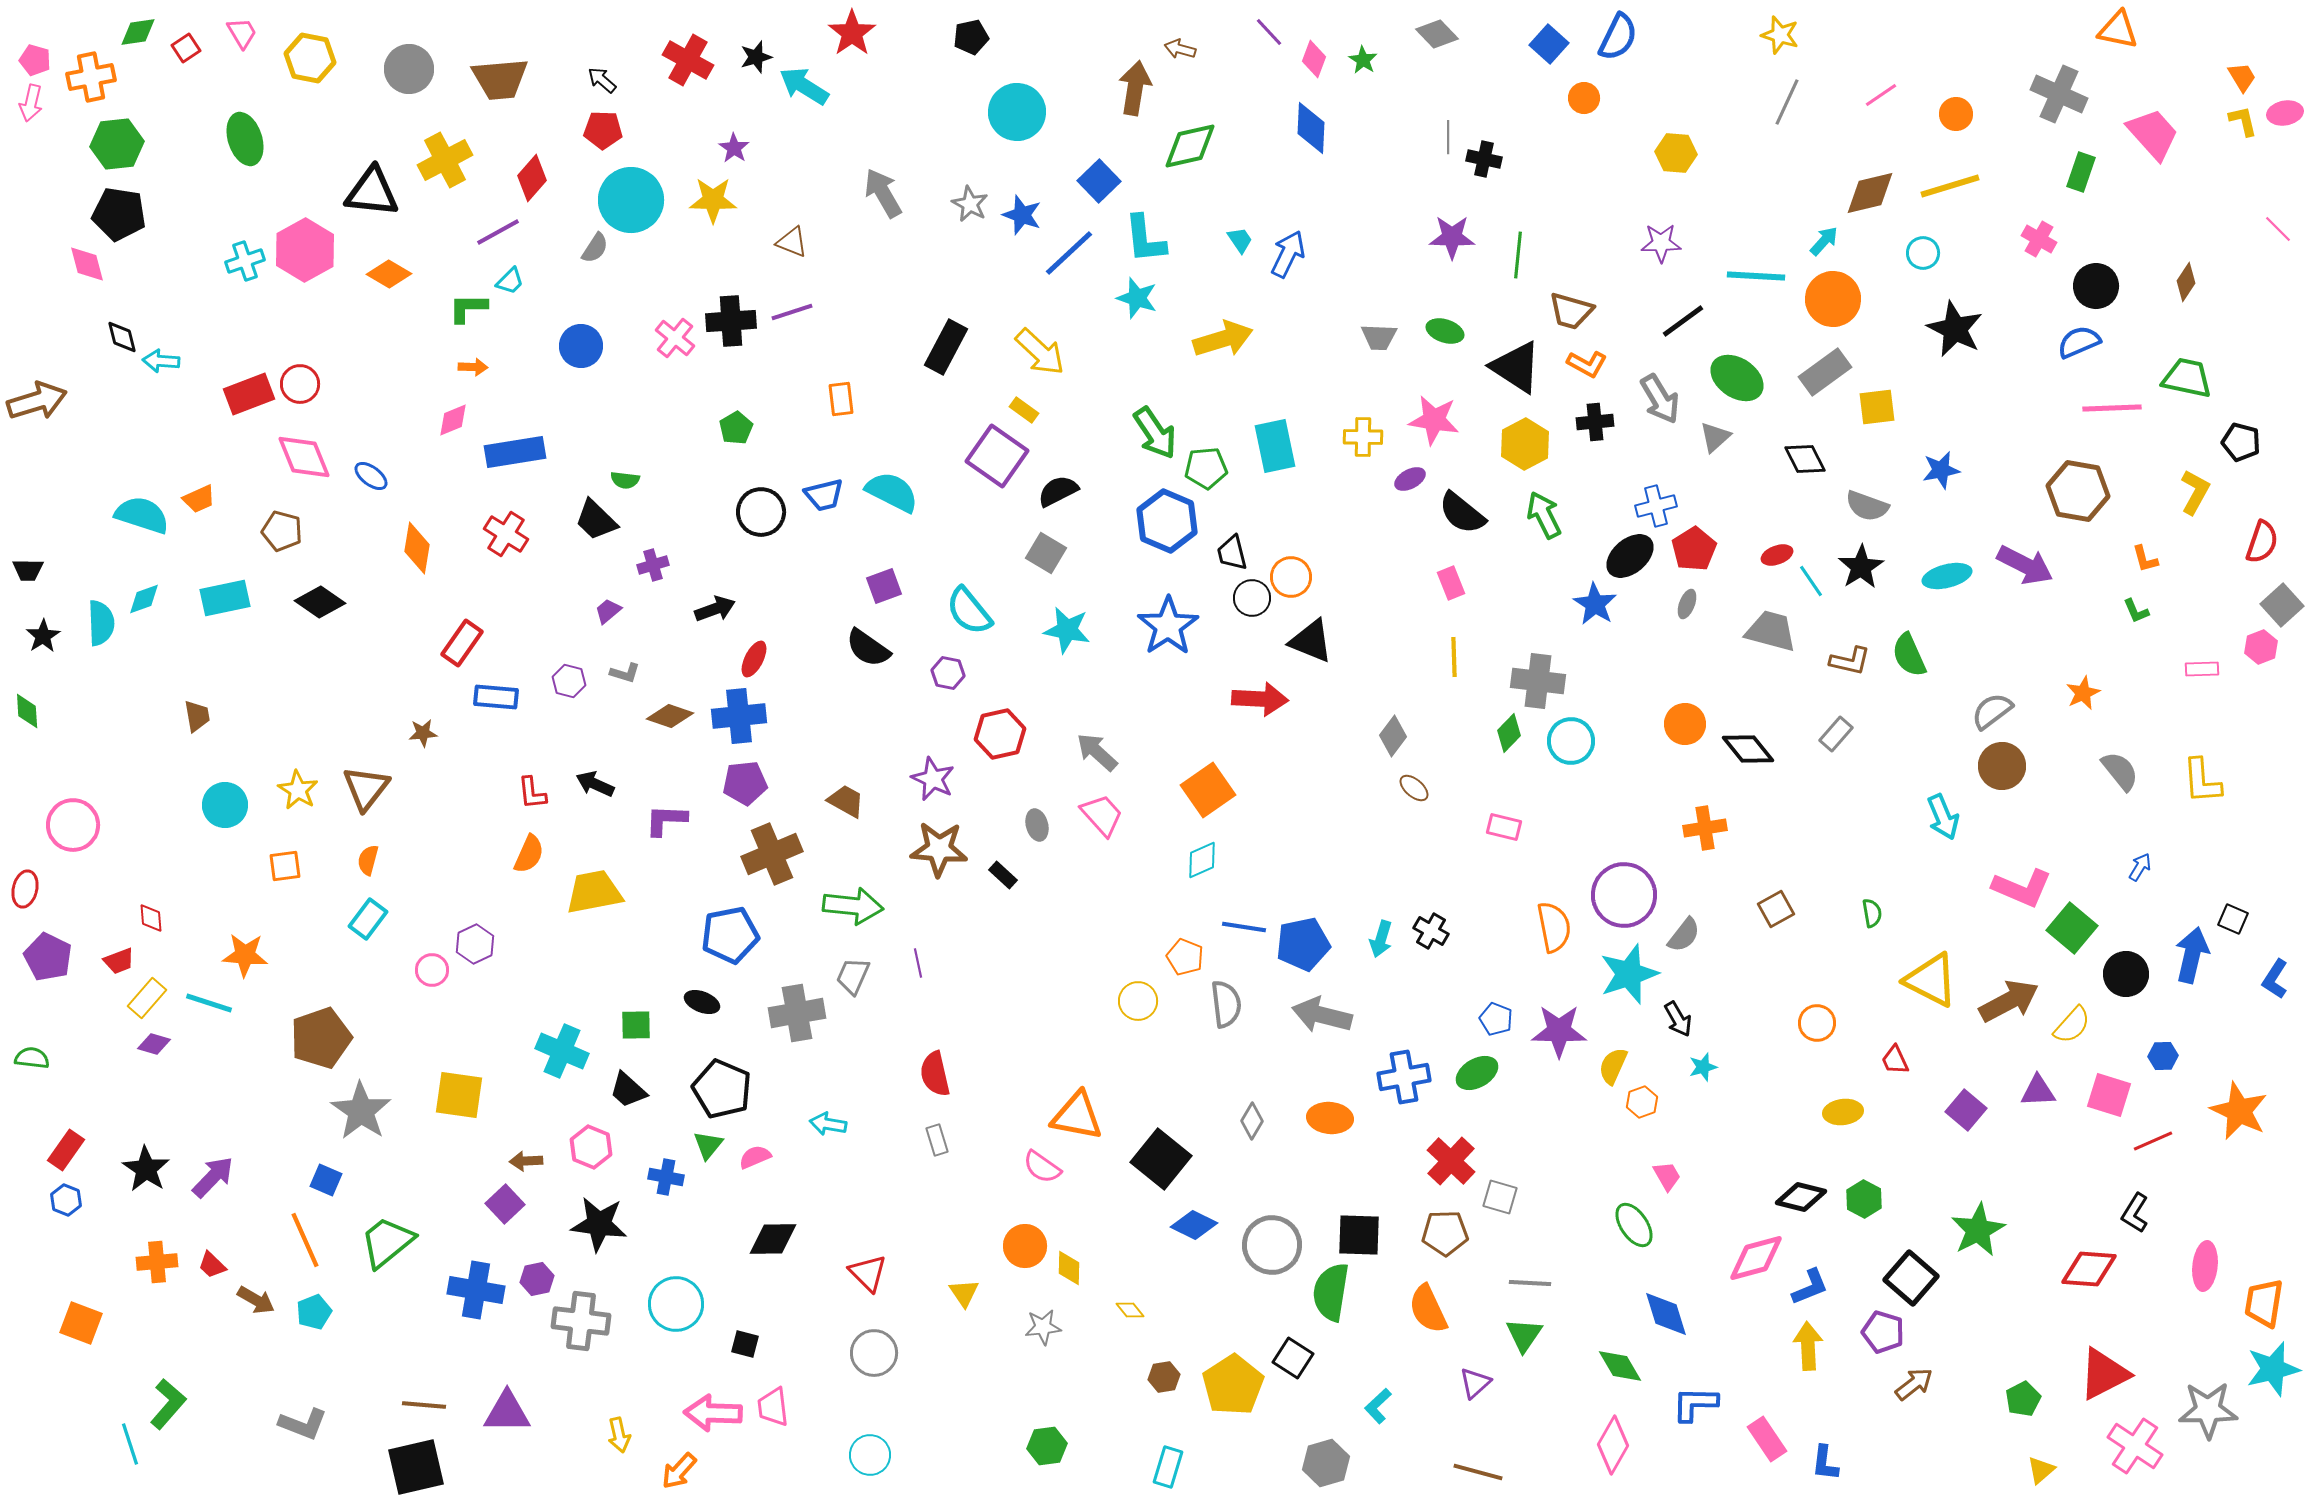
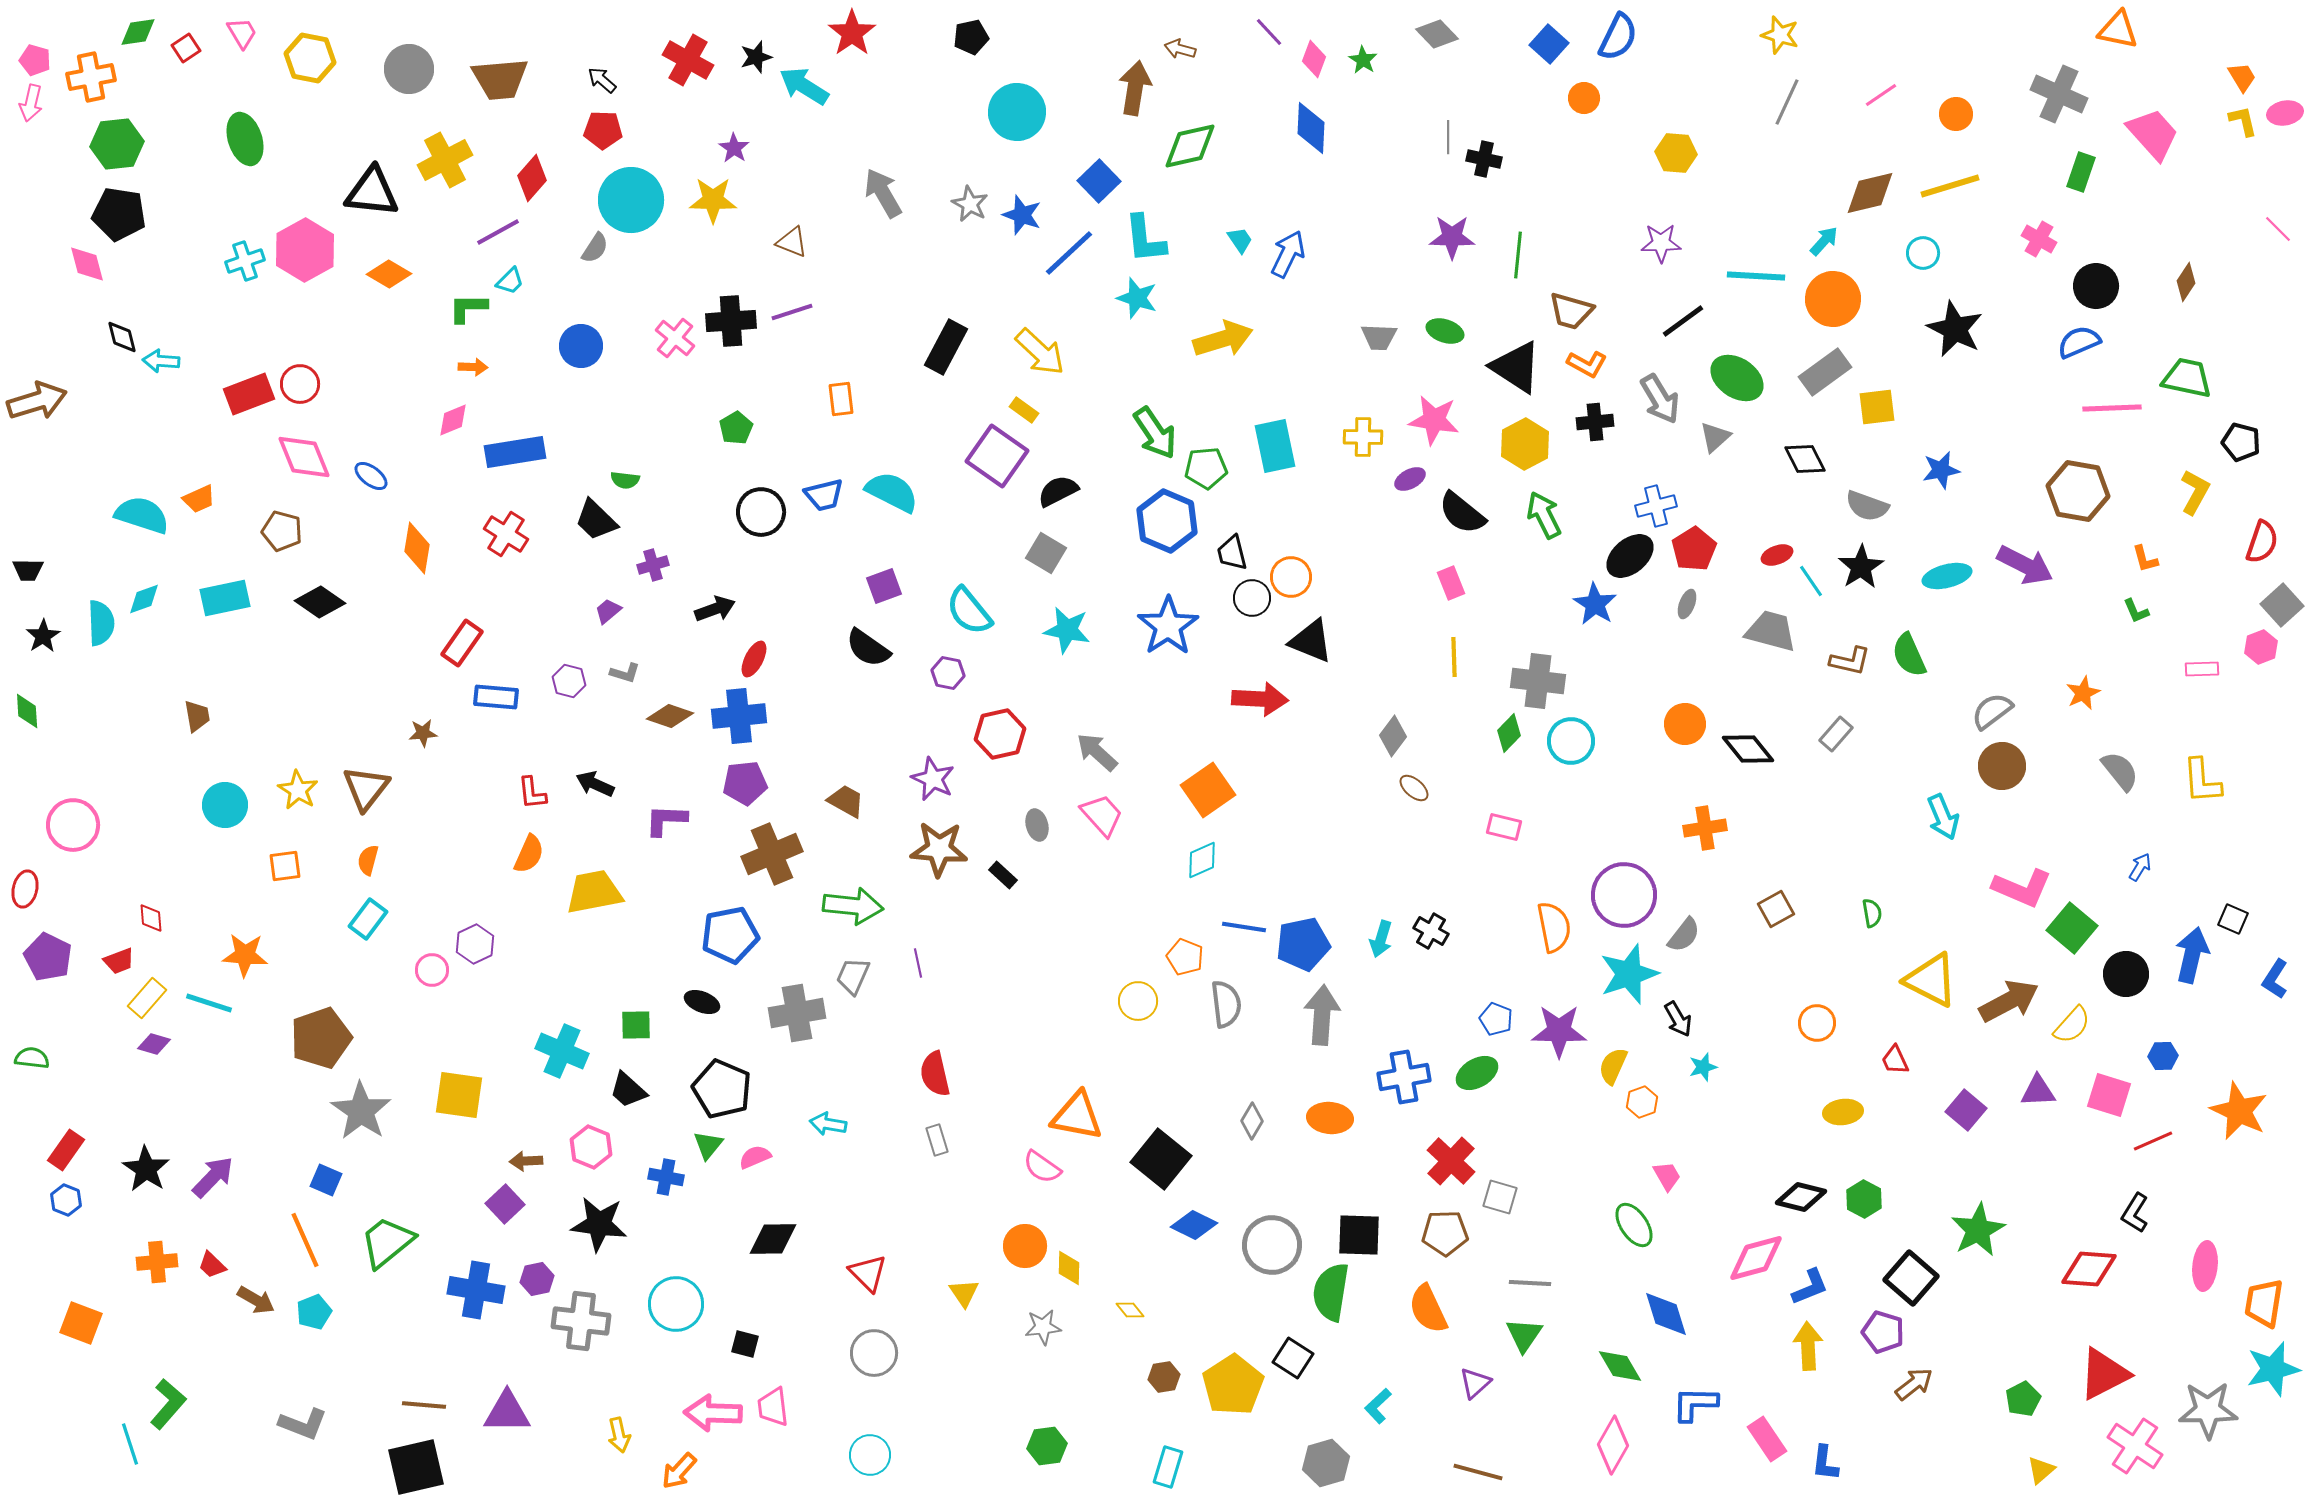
gray arrow at (1322, 1015): rotated 80 degrees clockwise
